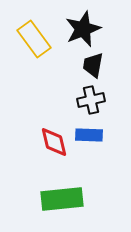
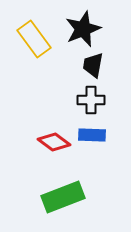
black cross: rotated 12 degrees clockwise
blue rectangle: moved 3 px right
red diamond: rotated 40 degrees counterclockwise
green rectangle: moved 1 px right, 2 px up; rotated 15 degrees counterclockwise
